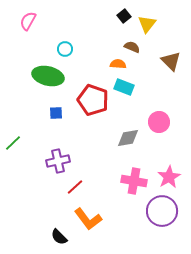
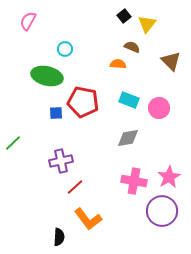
green ellipse: moved 1 px left
cyan rectangle: moved 5 px right, 13 px down
red pentagon: moved 10 px left, 2 px down; rotated 8 degrees counterclockwise
pink circle: moved 14 px up
purple cross: moved 3 px right
black semicircle: rotated 132 degrees counterclockwise
